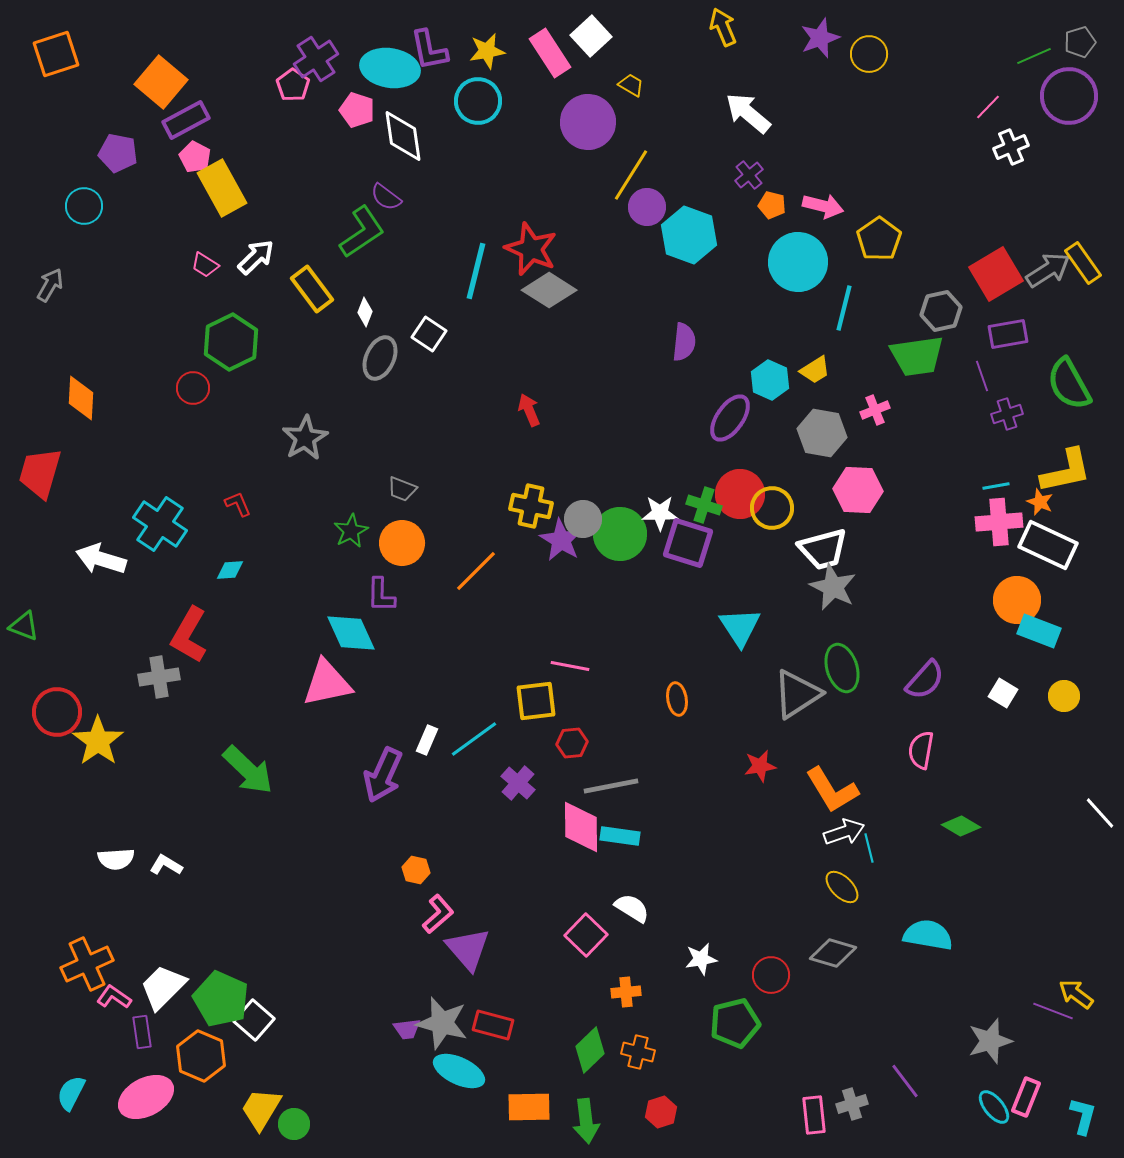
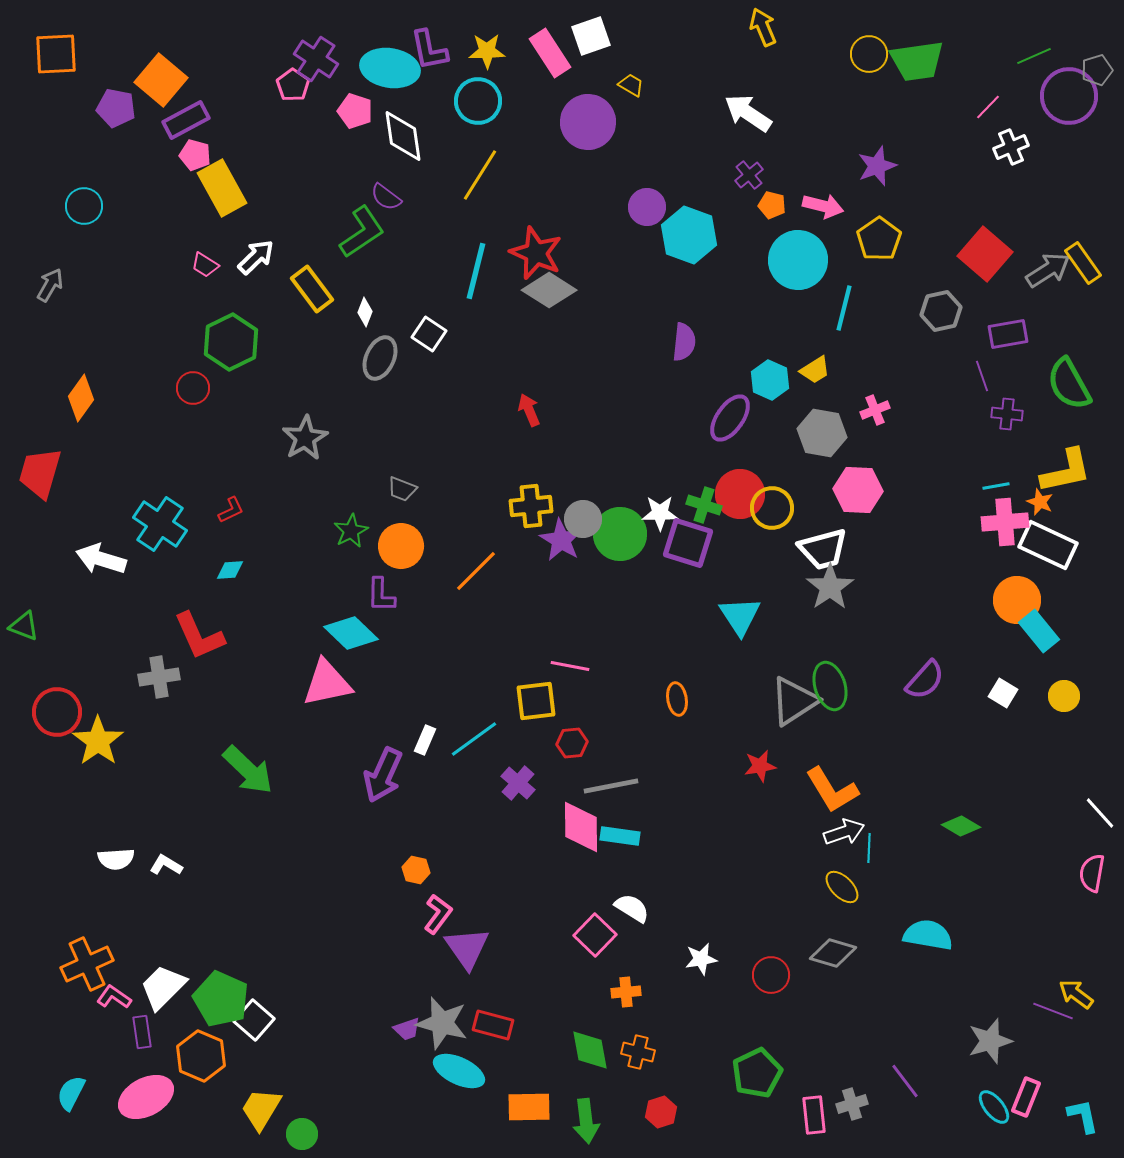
yellow arrow at (723, 27): moved 40 px right
white square at (591, 36): rotated 24 degrees clockwise
purple star at (820, 38): moved 57 px right, 128 px down
gray pentagon at (1080, 42): moved 17 px right, 28 px down
yellow star at (487, 51): rotated 9 degrees clockwise
orange square at (56, 54): rotated 15 degrees clockwise
purple cross at (316, 59): rotated 24 degrees counterclockwise
orange square at (161, 82): moved 2 px up
pink pentagon at (357, 110): moved 2 px left, 1 px down
white arrow at (748, 113): rotated 6 degrees counterclockwise
purple pentagon at (118, 153): moved 2 px left, 45 px up
pink pentagon at (195, 157): moved 2 px up; rotated 12 degrees counterclockwise
yellow line at (631, 175): moved 151 px left
red star at (531, 249): moved 5 px right, 4 px down
cyan circle at (798, 262): moved 2 px up
red square at (996, 274): moved 11 px left, 20 px up; rotated 18 degrees counterclockwise
green trapezoid at (917, 356): moved 295 px up
orange diamond at (81, 398): rotated 33 degrees clockwise
purple cross at (1007, 414): rotated 24 degrees clockwise
red L-shape at (238, 504): moved 7 px left, 6 px down; rotated 88 degrees clockwise
yellow cross at (531, 506): rotated 18 degrees counterclockwise
pink cross at (999, 522): moved 6 px right
orange circle at (402, 543): moved 1 px left, 3 px down
gray star at (833, 587): moved 3 px left; rotated 12 degrees clockwise
cyan triangle at (740, 627): moved 11 px up
cyan rectangle at (1039, 631): rotated 30 degrees clockwise
cyan diamond at (351, 633): rotated 22 degrees counterclockwise
red L-shape at (189, 635): moved 10 px right, 1 px down; rotated 54 degrees counterclockwise
green ellipse at (842, 668): moved 12 px left, 18 px down
gray triangle at (797, 694): moved 3 px left, 7 px down
white rectangle at (427, 740): moved 2 px left
pink semicircle at (921, 750): moved 171 px right, 123 px down
cyan line at (869, 848): rotated 16 degrees clockwise
pink L-shape at (438, 914): rotated 12 degrees counterclockwise
pink square at (586, 935): moved 9 px right
purple triangle at (468, 949): moved 1 px left, 1 px up; rotated 6 degrees clockwise
green pentagon at (735, 1023): moved 22 px right, 50 px down; rotated 12 degrees counterclockwise
purple trapezoid at (407, 1029): rotated 12 degrees counterclockwise
green diamond at (590, 1050): rotated 57 degrees counterclockwise
cyan L-shape at (1083, 1116): rotated 27 degrees counterclockwise
green circle at (294, 1124): moved 8 px right, 10 px down
